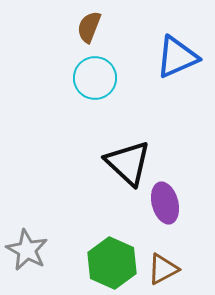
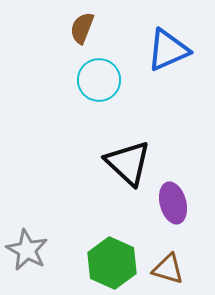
brown semicircle: moved 7 px left, 1 px down
blue triangle: moved 9 px left, 7 px up
cyan circle: moved 4 px right, 2 px down
purple ellipse: moved 8 px right
brown triangle: moved 5 px right; rotated 44 degrees clockwise
